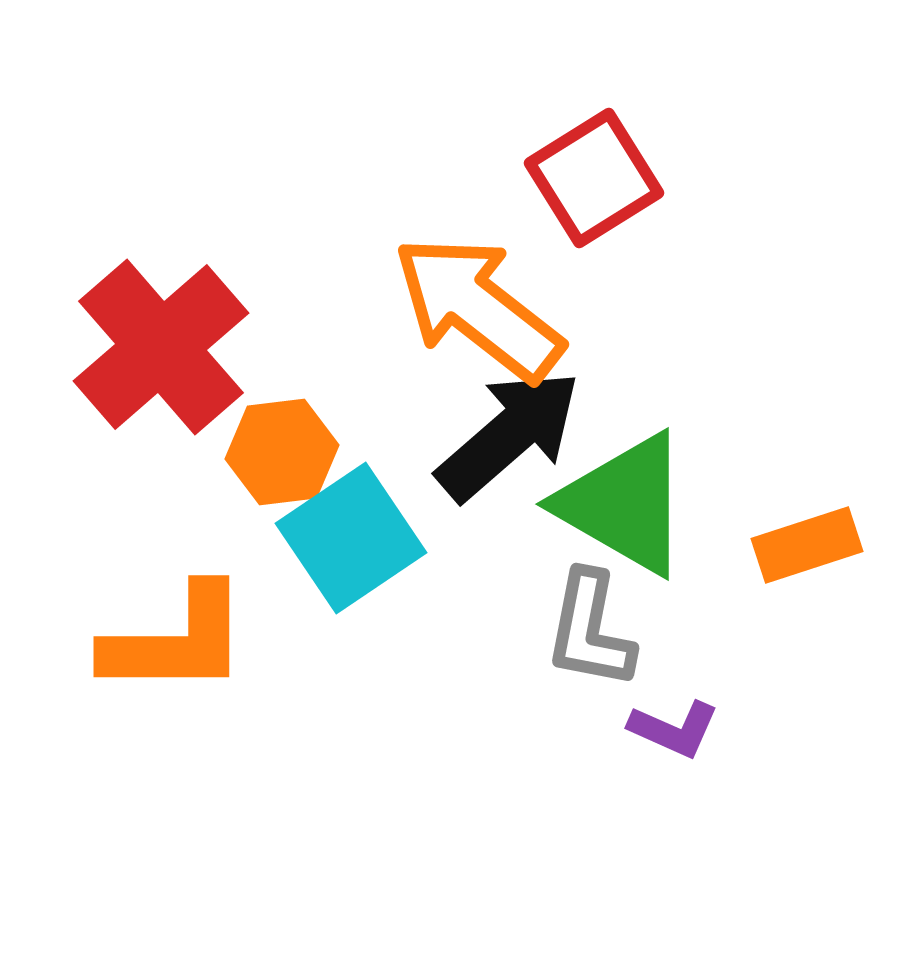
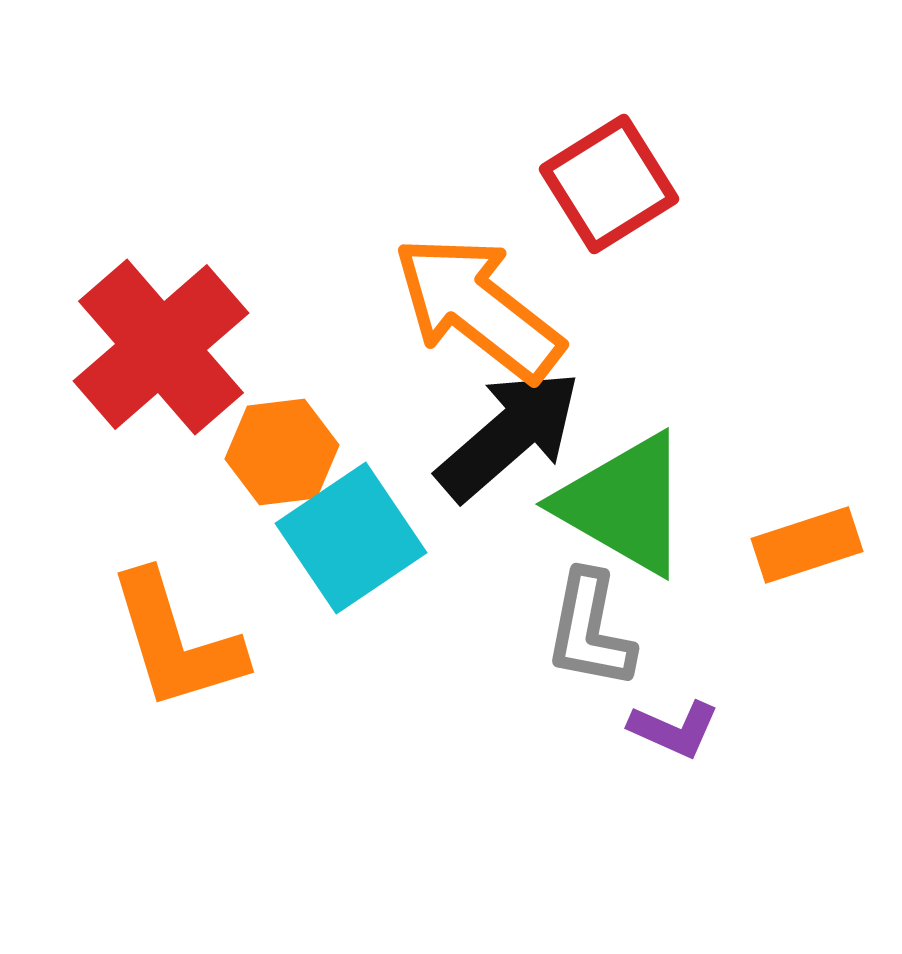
red square: moved 15 px right, 6 px down
orange L-shape: rotated 73 degrees clockwise
